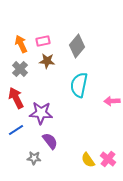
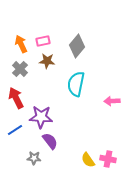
cyan semicircle: moved 3 px left, 1 px up
purple star: moved 4 px down
blue line: moved 1 px left
pink cross: rotated 28 degrees counterclockwise
